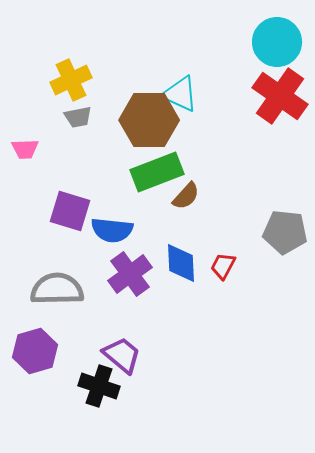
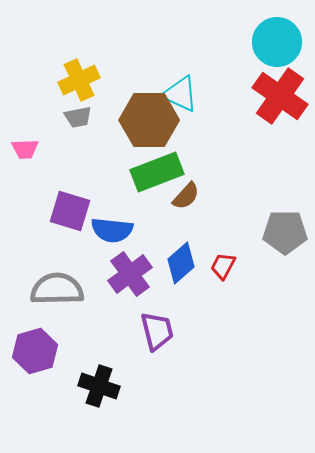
yellow cross: moved 8 px right
gray pentagon: rotated 6 degrees counterclockwise
blue diamond: rotated 51 degrees clockwise
purple trapezoid: moved 35 px right, 24 px up; rotated 36 degrees clockwise
